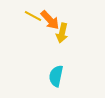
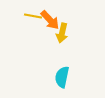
yellow line: rotated 18 degrees counterclockwise
cyan semicircle: moved 6 px right, 1 px down
